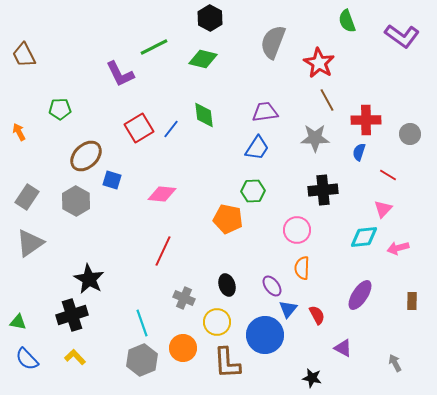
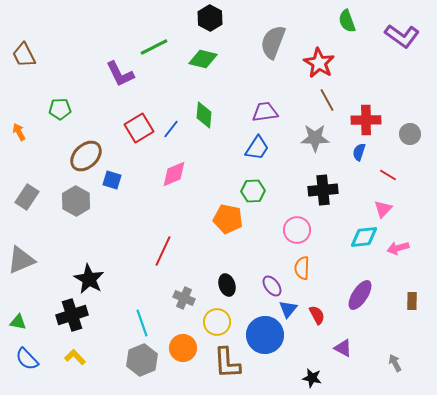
green diamond at (204, 115): rotated 12 degrees clockwise
pink diamond at (162, 194): moved 12 px right, 20 px up; rotated 28 degrees counterclockwise
gray triangle at (30, 243): moved 9 px left, 17 px down; rotated 12 degrees clockwise
